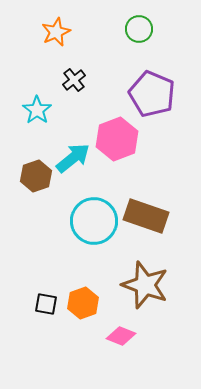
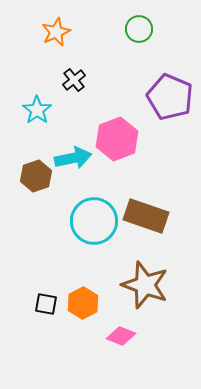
purple pentagon: moved 18 px right, 3 px down
cyan arrow: rotated 27 degrees clockwise
orange hexagon: rotated 8 degrees counterclockwise
